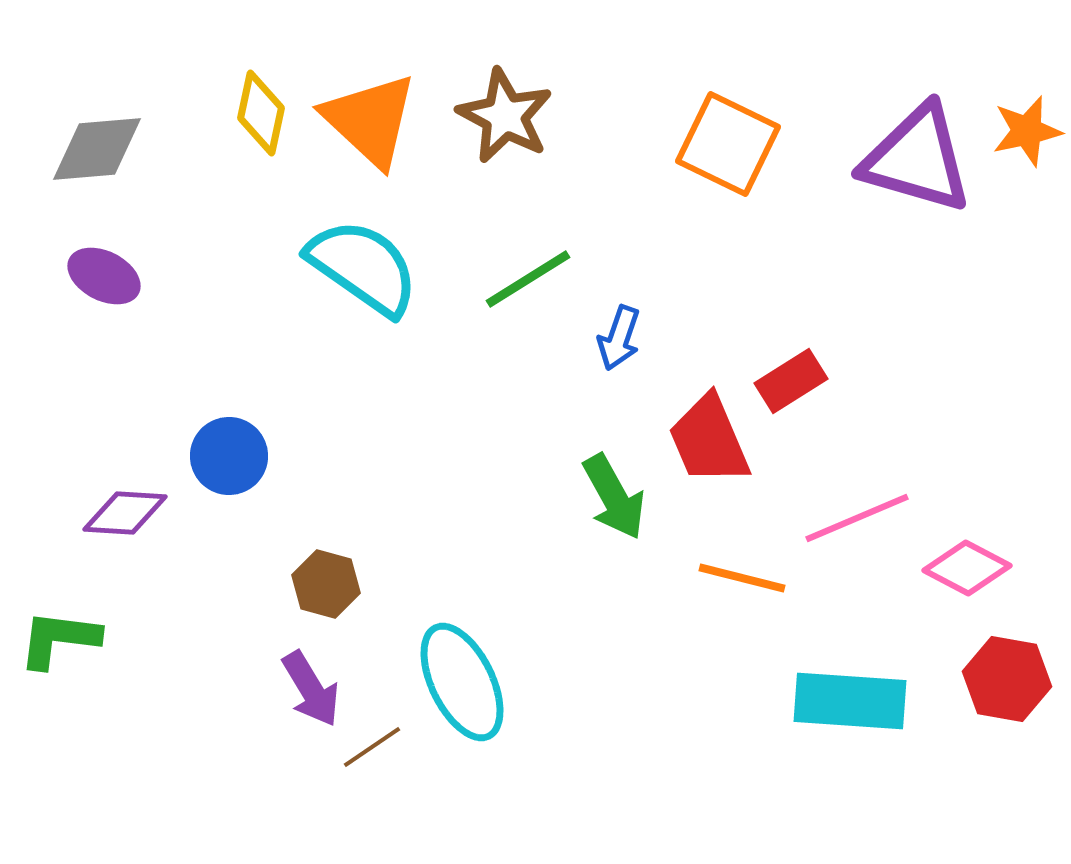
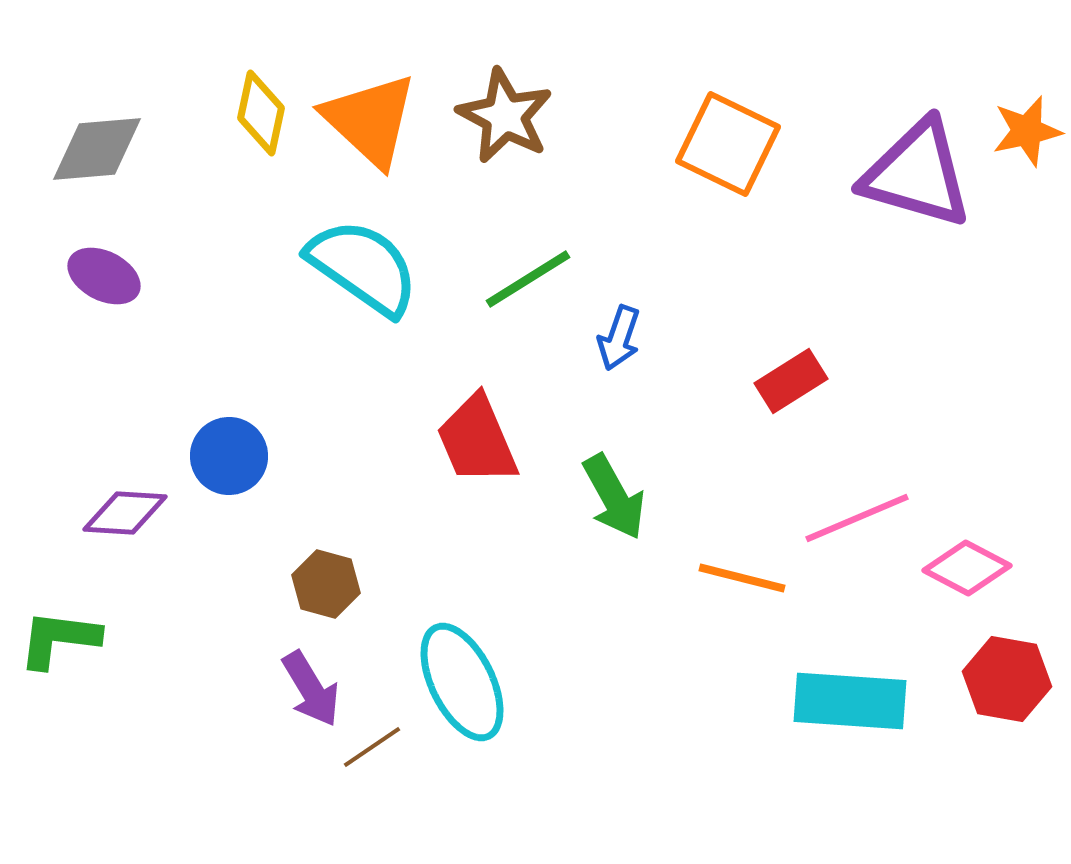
purple triangle: moved 15 px down
red trapezoid: moved 232 px left
